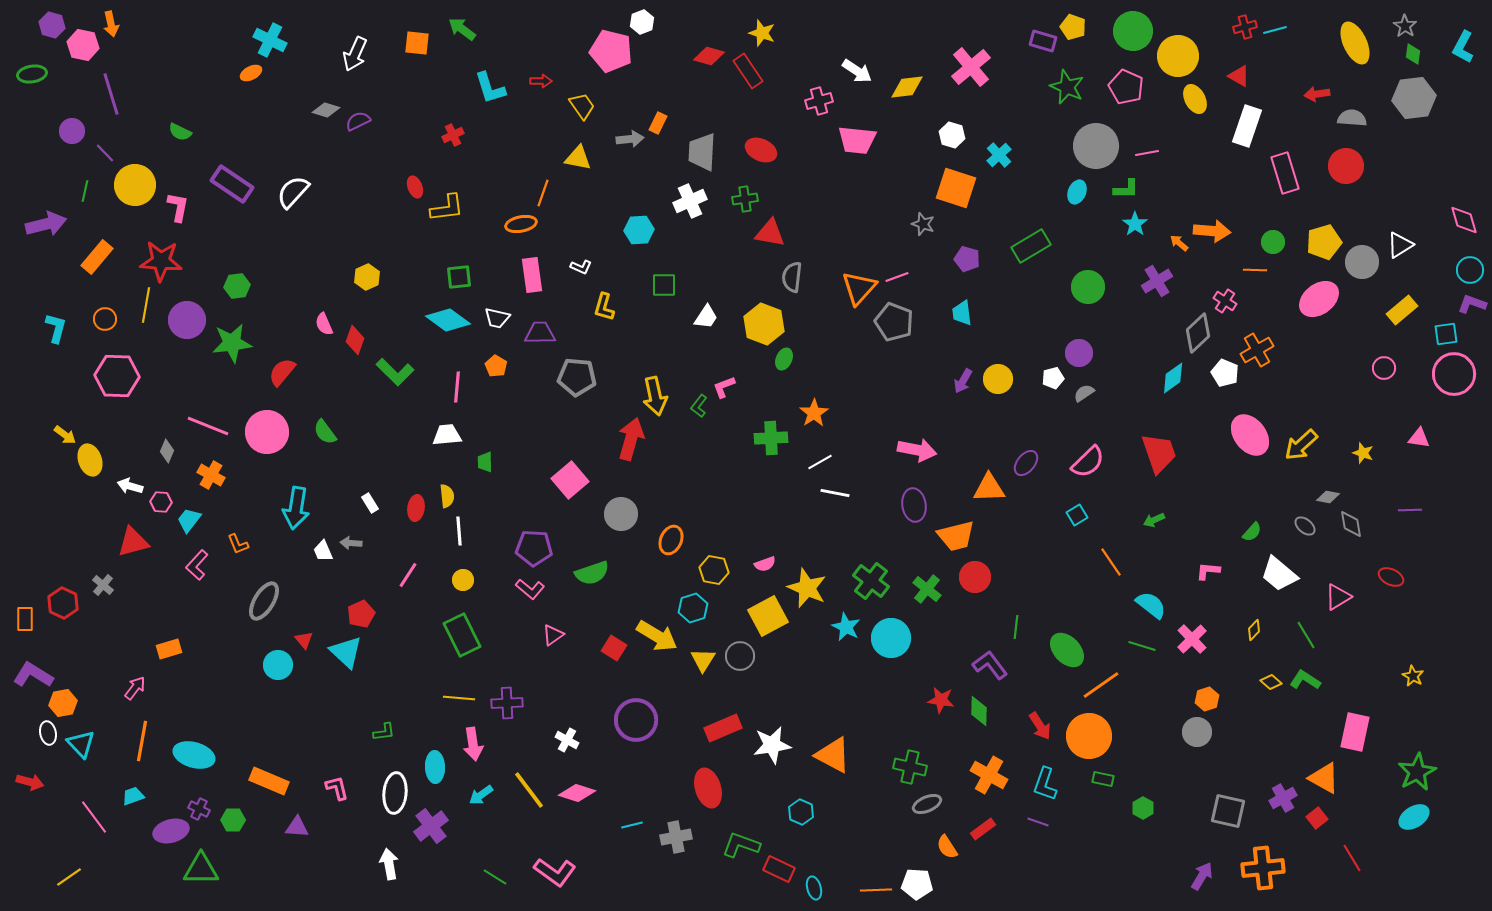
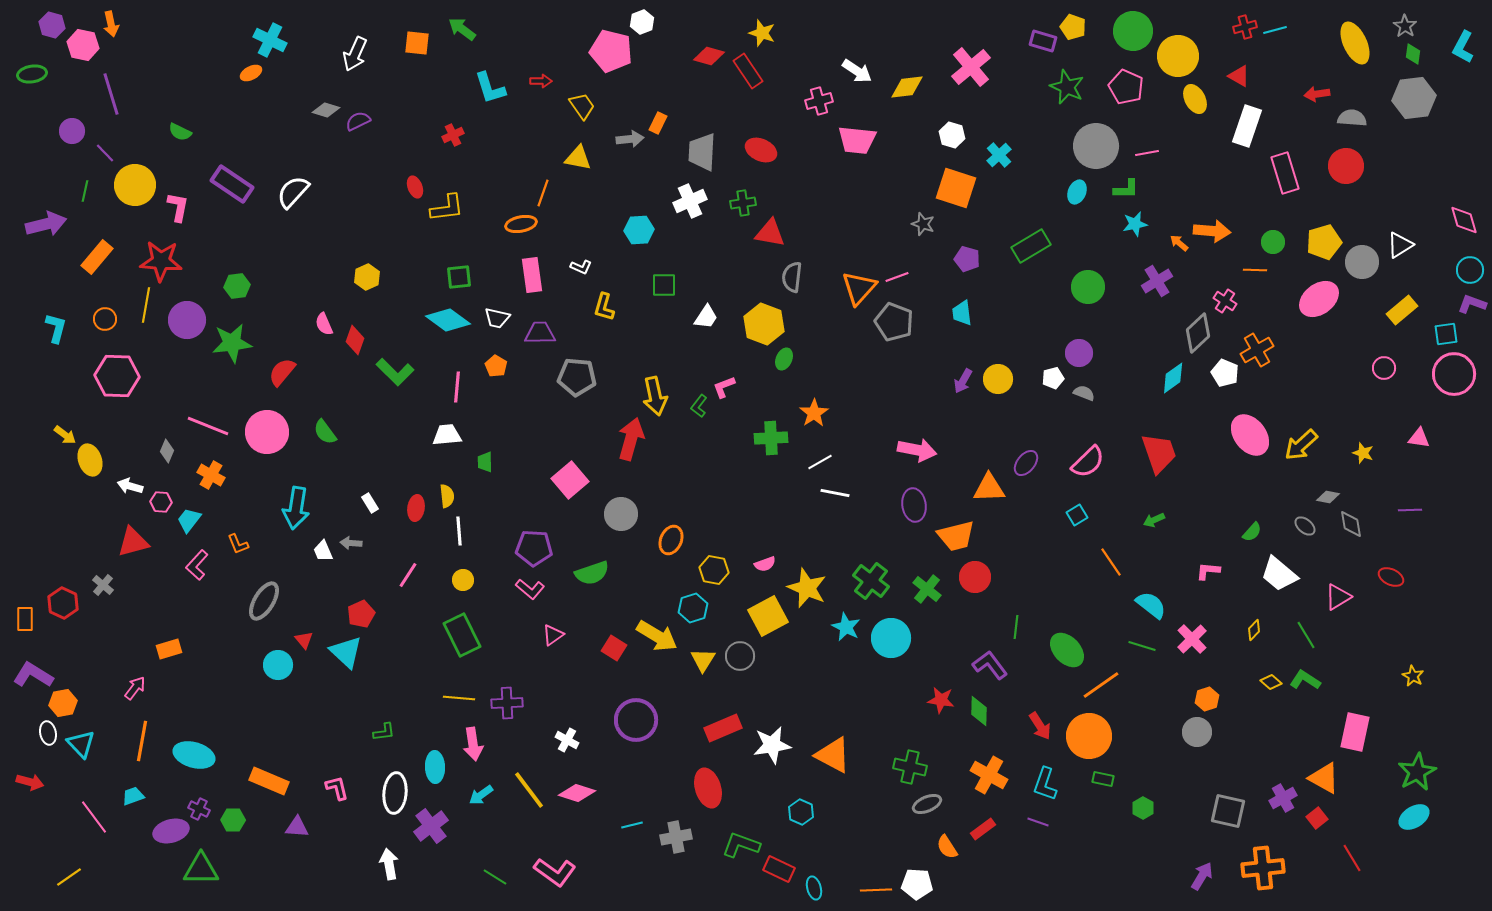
green cross at (745, 199): moved 2 px left, 4 px down
cyan star at (1135, 224): rotated 25 degrees clockwise
gray semicircle at (1084, 393): rotated 55 degrees clockwise
